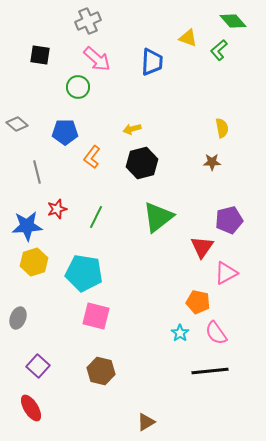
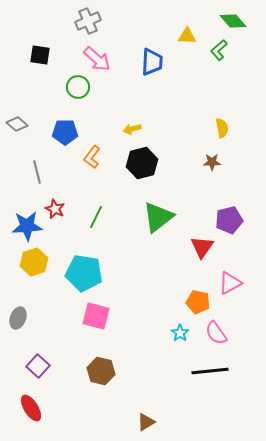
yellow triangle: moved 1 px left, 2 px up; rotated 18 degrees counterclockwise
red star: moved 2 px left; rotated 30 degrees counterclockwise
pink triangle: moved 4 px right, 10 px down
